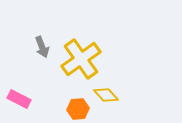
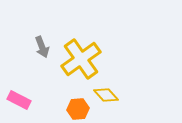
pink rectangle: moved 1 px down
